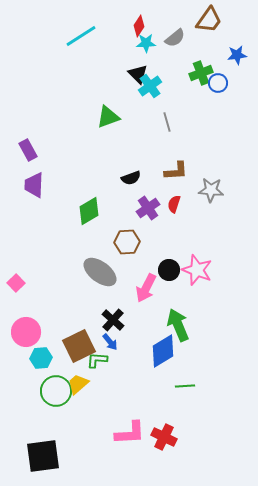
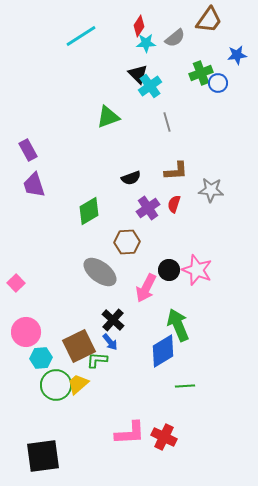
purple trapezoid: rotated 20 degrees counterclockwise
green circle: moved 6 px up
